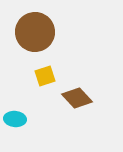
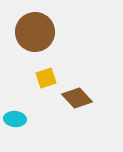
yellow square: moved 1 px right, 2 px down
